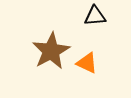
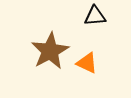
brown star: moved 1 px left
